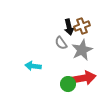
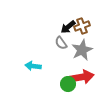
black arrow: moved 1 px left; rotated 63 degrees clockwise
red arrow: moved 2 px left, 1 px up
